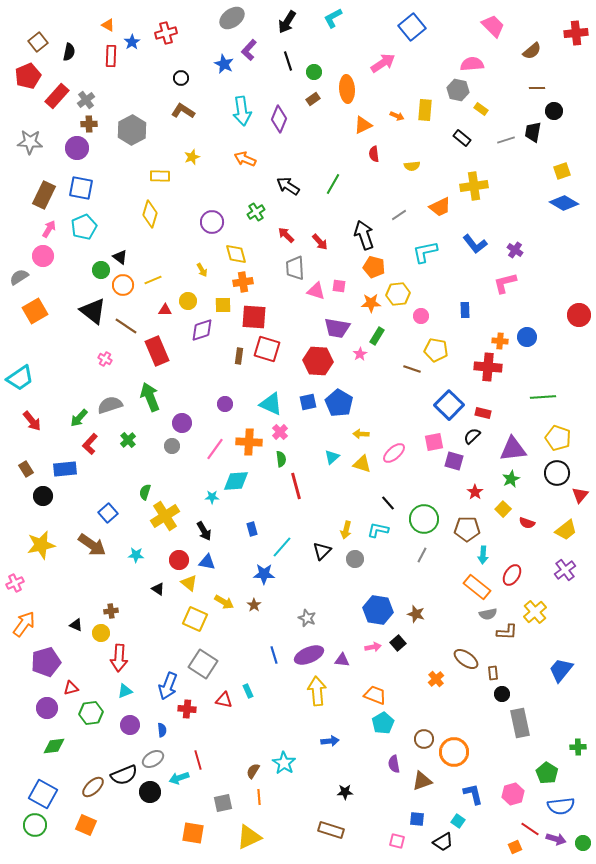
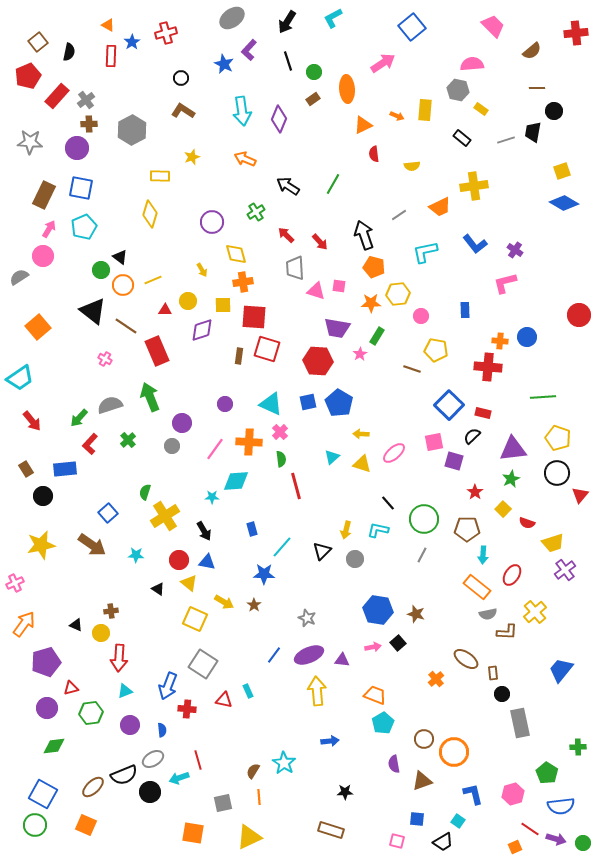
orange square at (35, 311): moved 3 px right, 16 px down; rotated 10 degrees counterclockwise
yellow trapezoid at (566, 530): moved 13 px left, 13 px down; rotated 20 degrees clockwise
blue line at (274, 655): rotated 54 degrees clockwise
